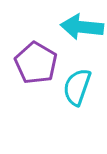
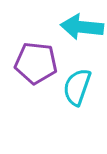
purple pentagon: rotated 24 degrees counterclockwise
